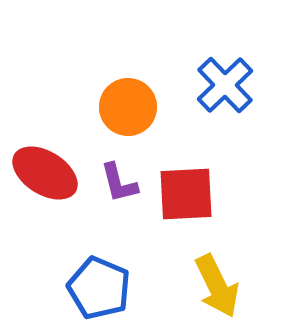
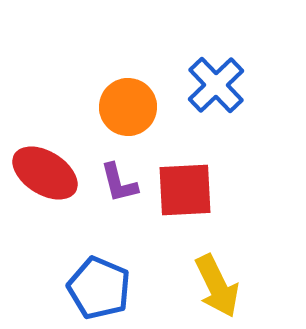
blue cross: moved 9 px left
red square: moved 1 px left, 4 px up
